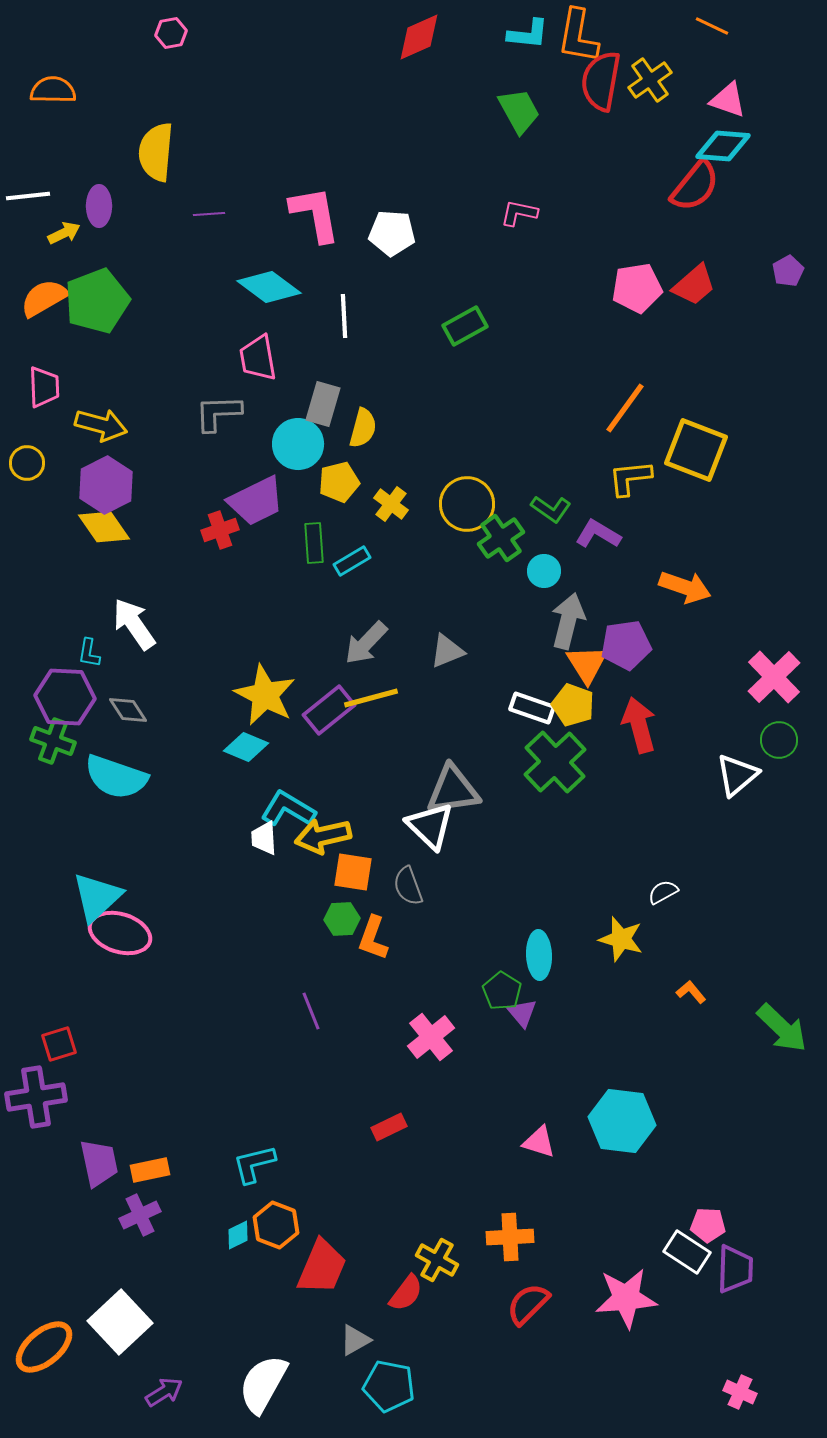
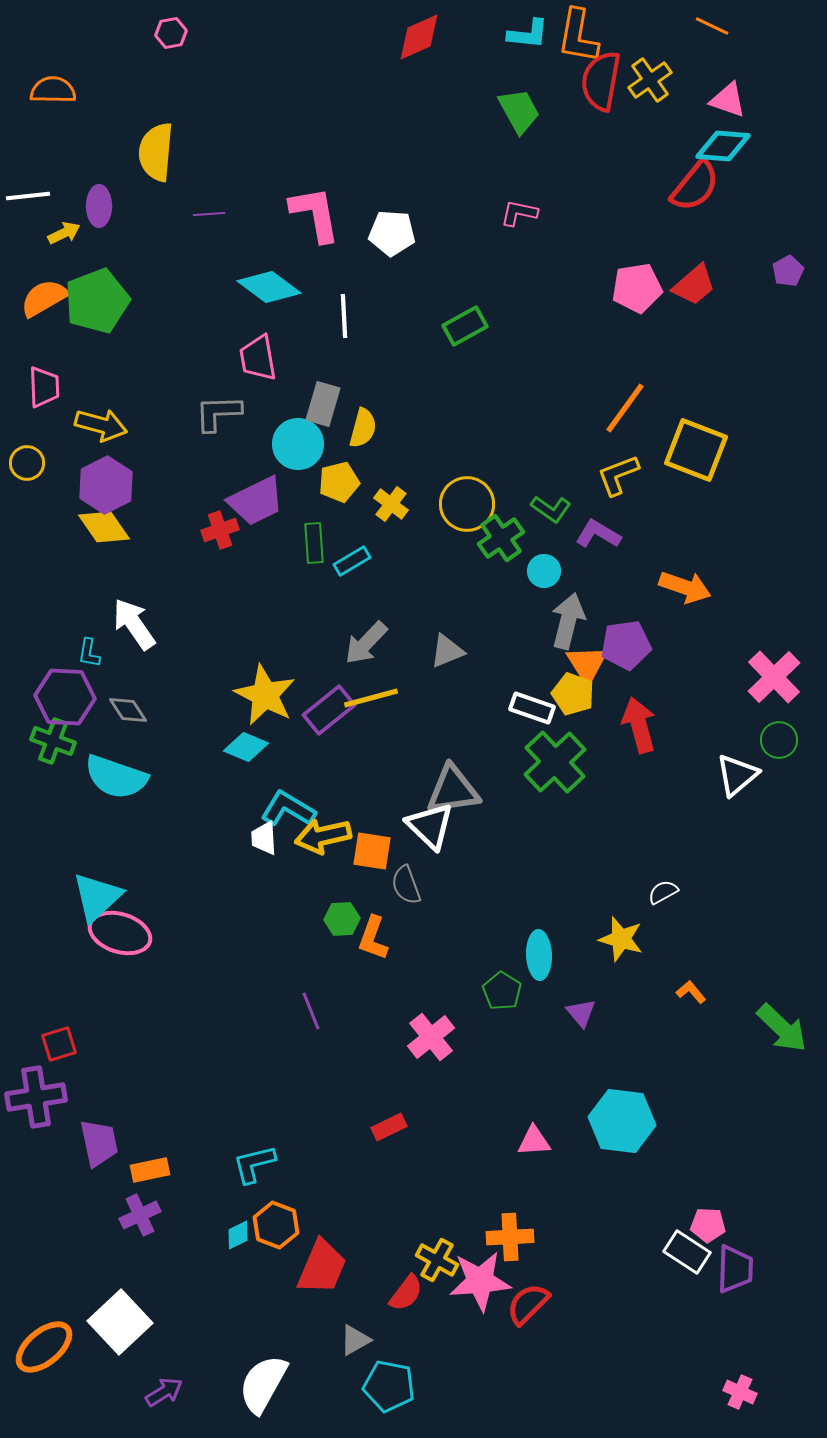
yellow L-shape at (630, 478): moved 12 px left, 3 px up; rotated 15 degrees counterclockwise
yellow pentagon at (573, 705): moved 11 px up
orange square at (353, 872): moved 19 px right, 21 px up
gray semicircle at (408, 886): moved 2 px left, 1 px up
purple triangle at (522, 1013): moved 59 px right
pink triangle at (539, 1142): moved 5 px left, 1 px up; rotated 21 degrees counterclockwise
purple trapezoid at (99, 1163): moved 20 px up
pink star at (626, 1298): moved 146 px left, 17 px up
